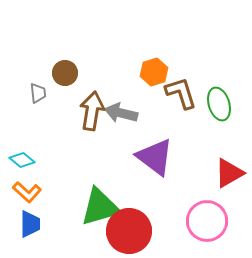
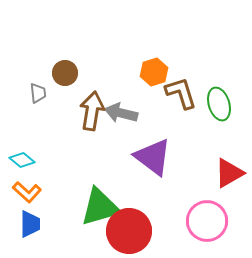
purple triangle: moved 2 px left
